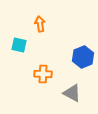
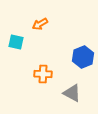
orange arrow: rotated 112 degrees counterclockwise
cyan square: moved 3 px left, 3 px up
